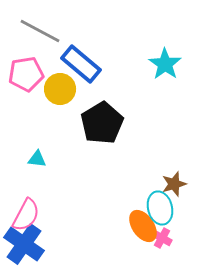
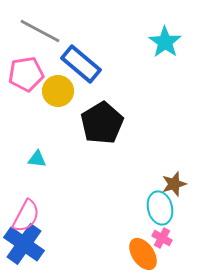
cyan star: moved 22 px up
yellow circle: moved 2 px left, 2 px down
pink semicircle: moved 1 px down
orange ellipse: moved 28 px down
